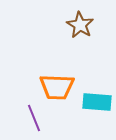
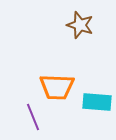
brown star: rotated 12 degrees counterclockwise
purple line: moved 1 px left, 1 px up
